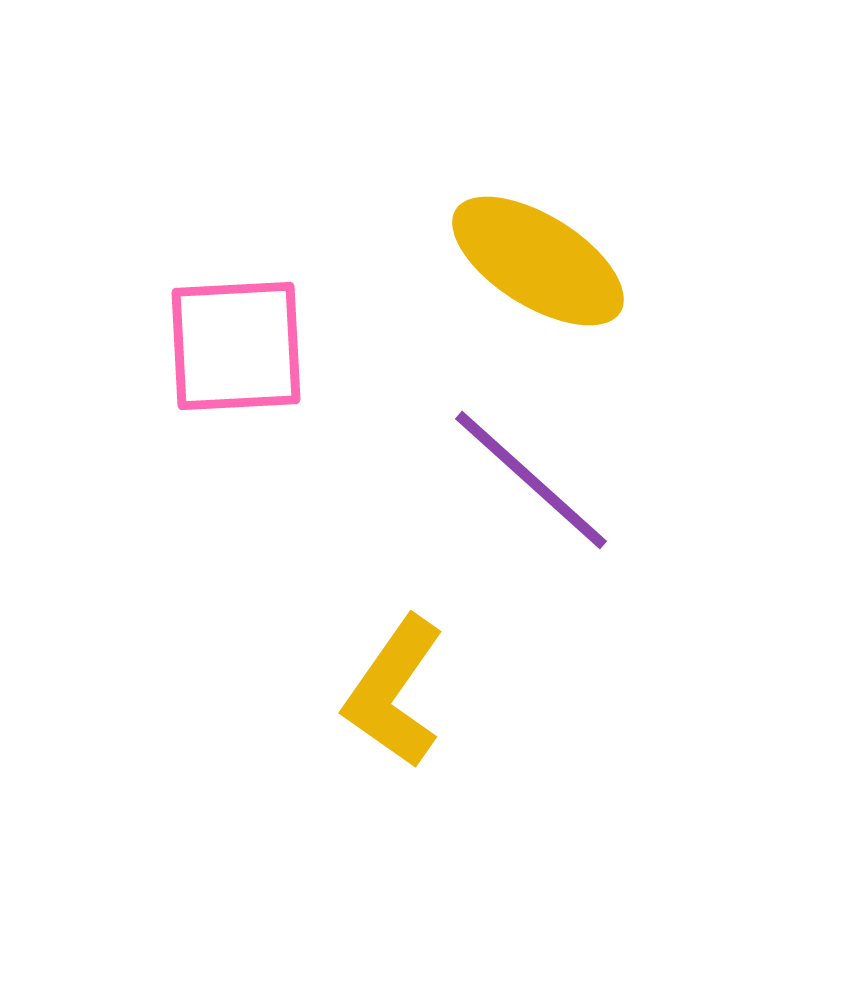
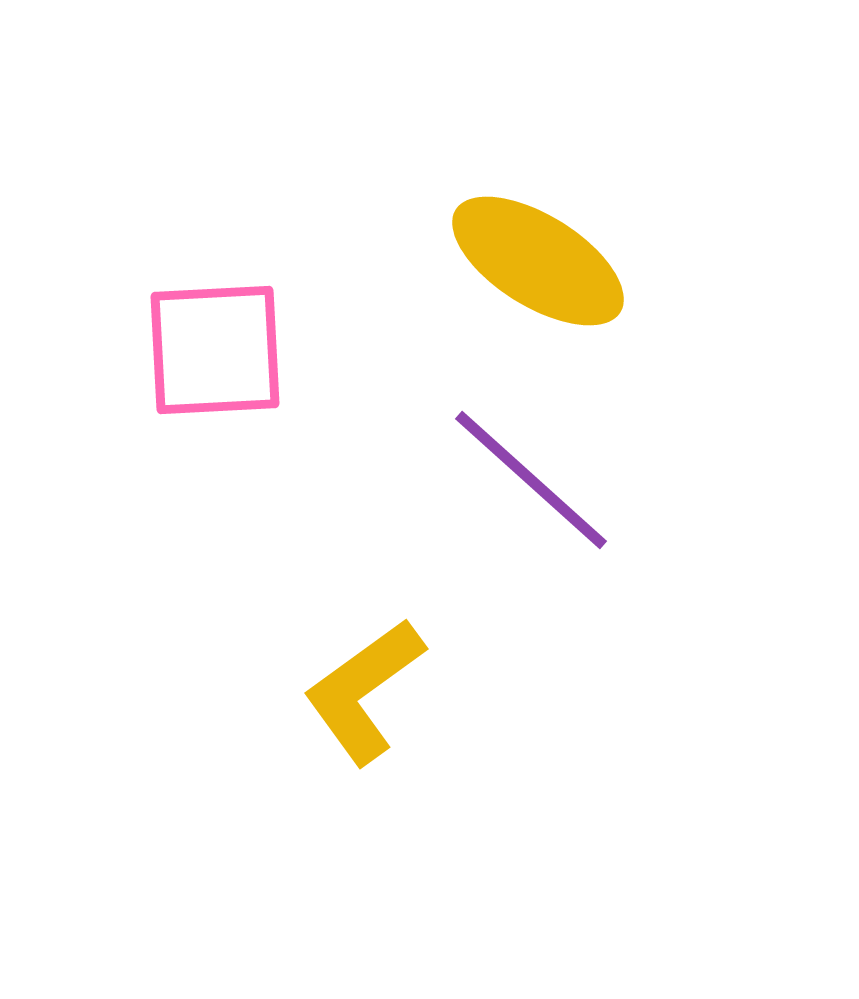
pink square: moved 21 px left, 4 px down
yellow L-shape: moved 30 px left, 1 px up; rotated 19 degrees clockwise
